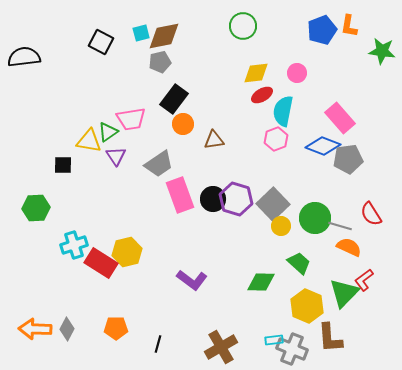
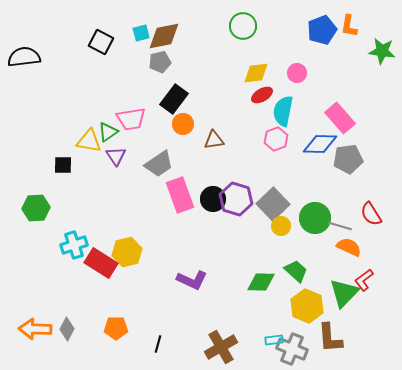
blue diamond at (323, 146): moved 3 px left, 2 px up; rotated 20 degrees counterclockwise
green trapezoid at (299, 263): moved 3 px left, 8 px down
purple L-shape at (192, 280): rotated 12 degrees counterclockwise
